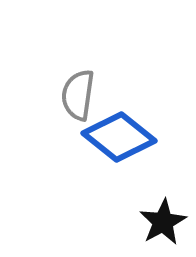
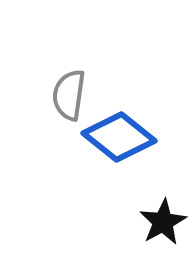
gray semicircle: moved 9 px left
